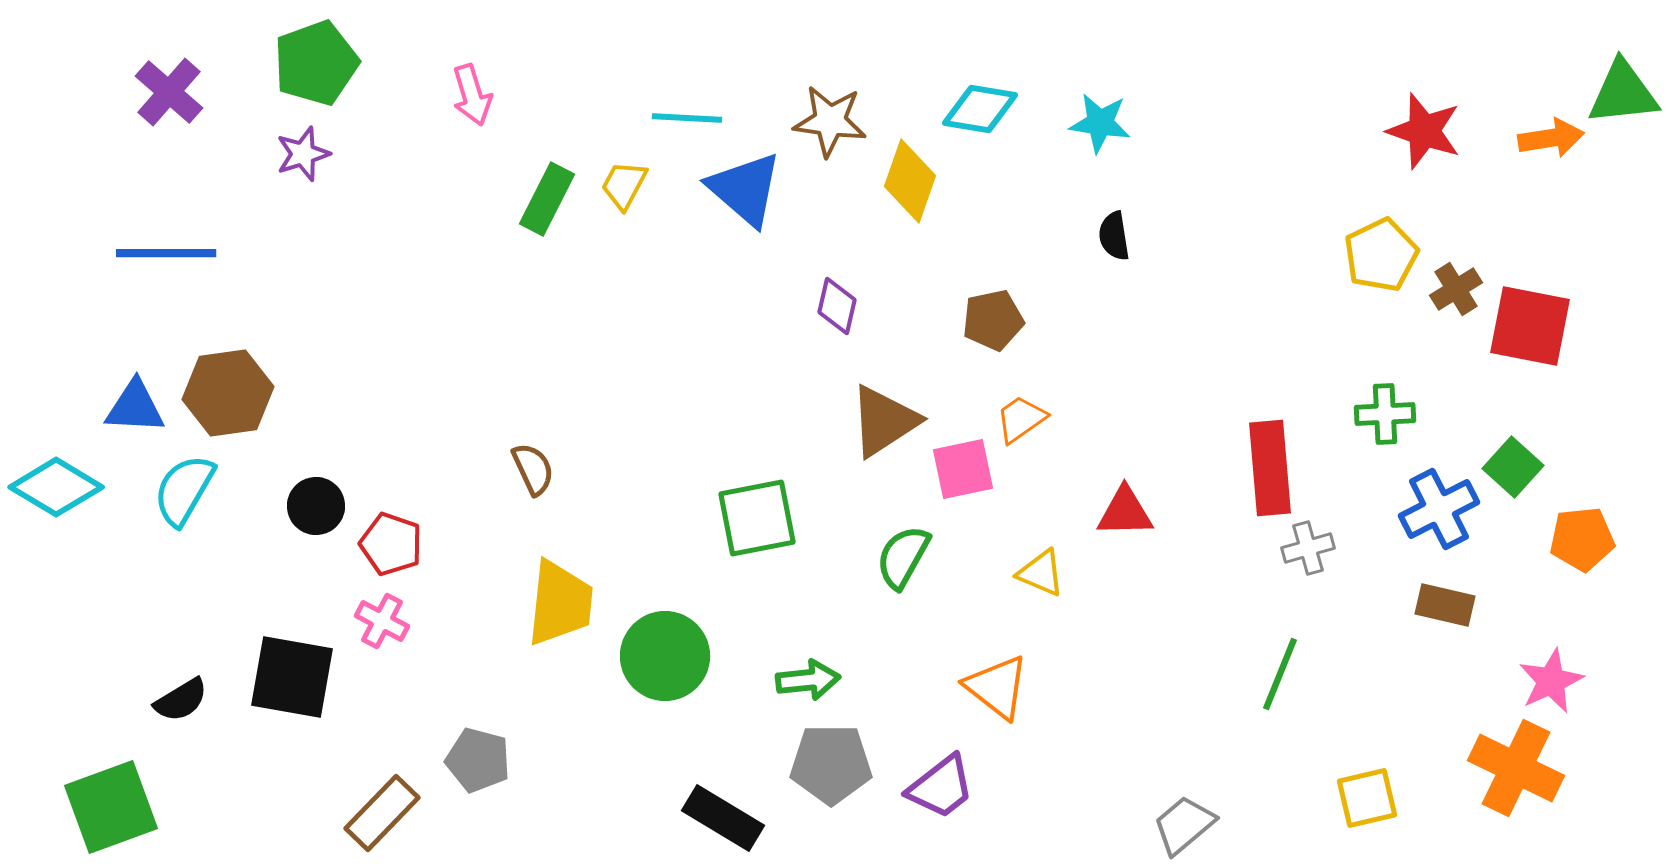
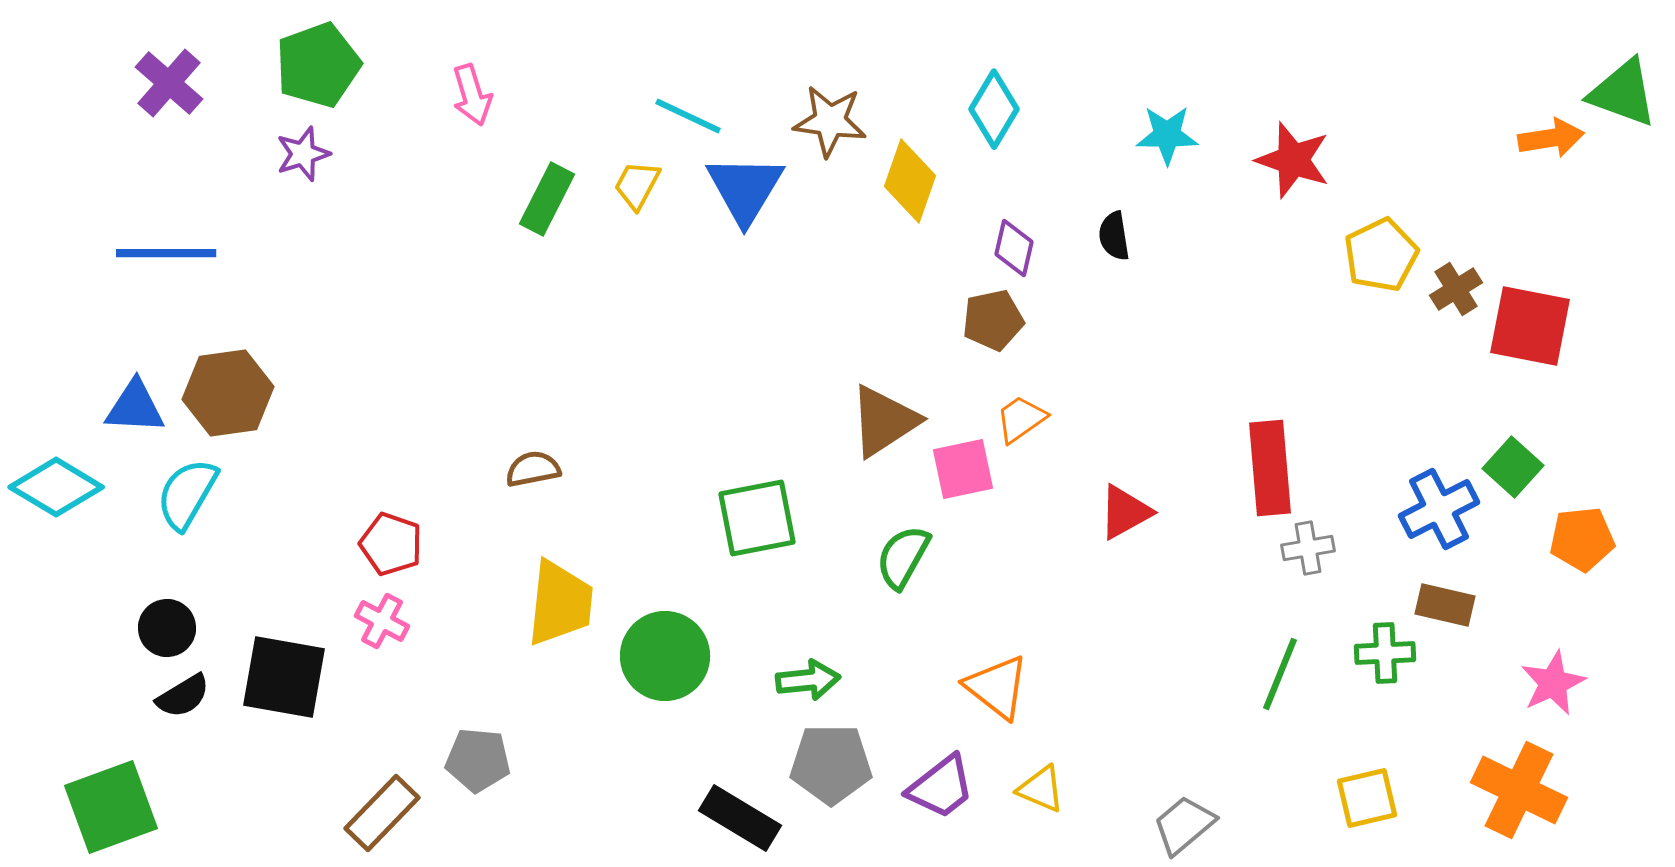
green pentagon at (316, 63): moved 2 px right, 2 px down
purple cross at (169, 92): moved 9 px up
green triangle at (1623, 93): rotated 26 degrees clockwise
cyan diamond at (980, 109): moved 14 px right; rotated 68 degrees counterclockwise
cyan line at (687, 118): moved 1 px right, 2 px up; rotated 22 degrees clockwise
cyan star at (1100, 123): moved 67 px right, 12 px down; rotated 8 degrees counterclockwise
red star at (1424, 131): moved 131 px left, 29 px down
yellow trapezoid at (624, 185): moved 13 px right
blue triangle at (745, 189): rotated 20 degrees clockwise
purple diamond at (837, 306): moved 177 px right, 58 px up
green cross at (1385, 414): moved 239 px down
brown semicircle at (533, 469): rotated 76 degrees counterclockwise
cyan semicircle at (184, 490): moved 3 px right, 4 px down
black circle at (316, 506): moved 149 px left, 122 px down
red triangle at (1125, 512): rotated 28 degrees counterclockwise
gray cross at (1308, 548): rotated 6 degrees clockwise
yellow triangle at (1041, 573): moved 216 px down
black square at (292, 677): moved 8 px left
pink star at (1551, 681): moved 2 px right, 2 px down
black semicircle at (181, 700): moved 2 px right, 4 px up
gray pentagon at (478, 760): rotated 10 degrees counterclockwise
orange cross at (1516, 768): moved 3 px right, 22 px down
black rectangle at (723, 818): moved 17 px right
